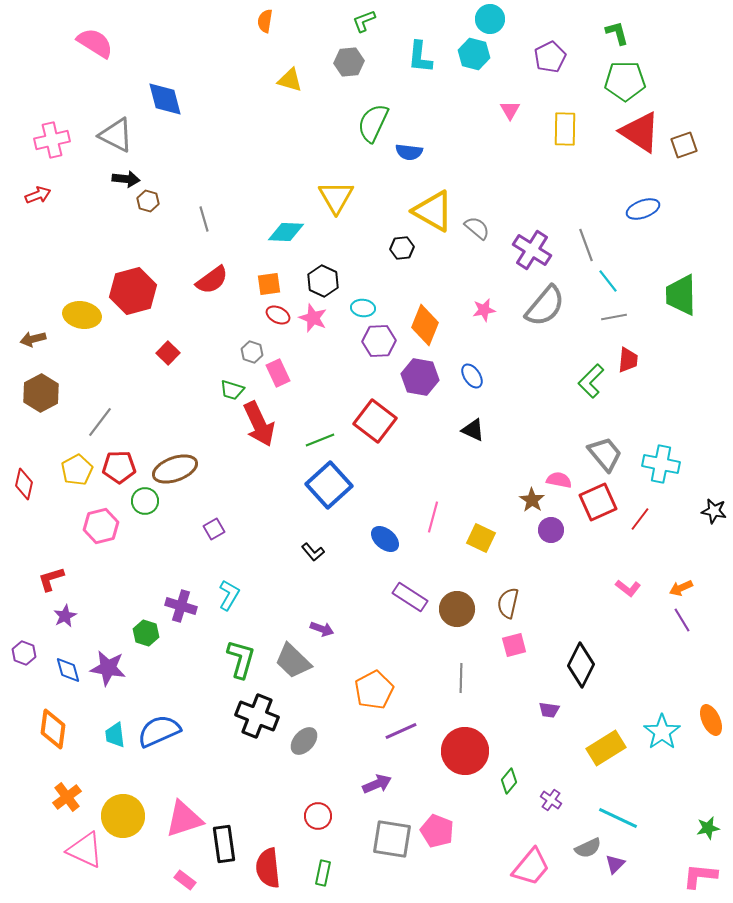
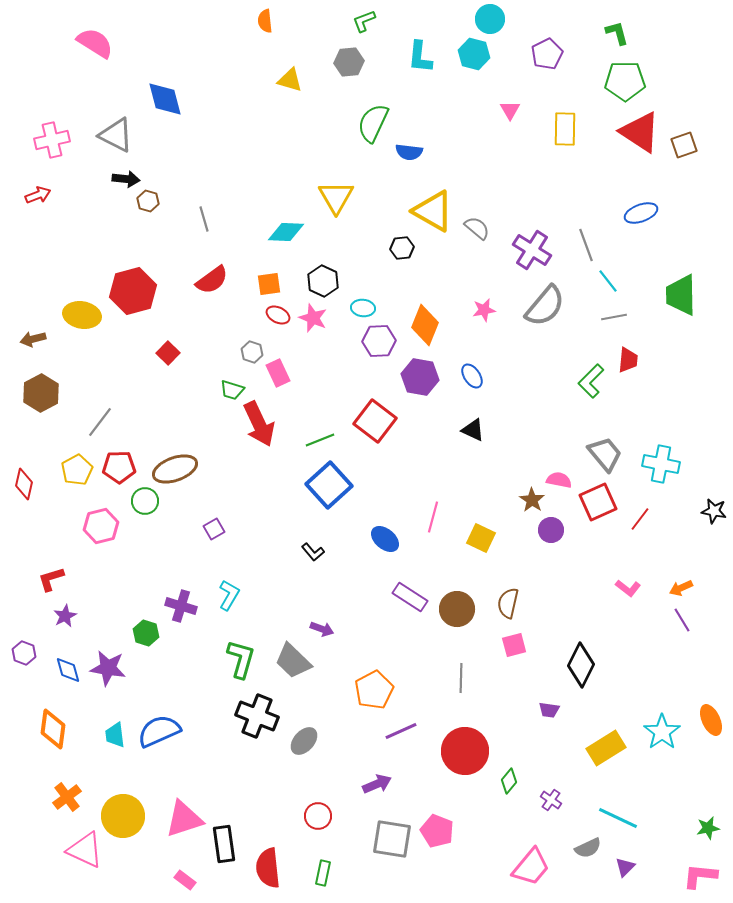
orange semicircle at (265, 21): rotated 15 degrees counterclockwise
purple pentagon at (550, 57): moved 3 px left, 3 px up
blue ellipse at (643, 209): moved 2 px left, 4 px down
purple triangle at (615, 864): moved 10 px right, 3 px down
